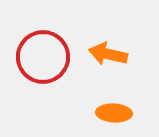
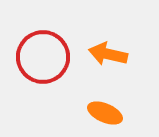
orange ellipse: moved 9 px left; rotated 20 degrees clockwise
